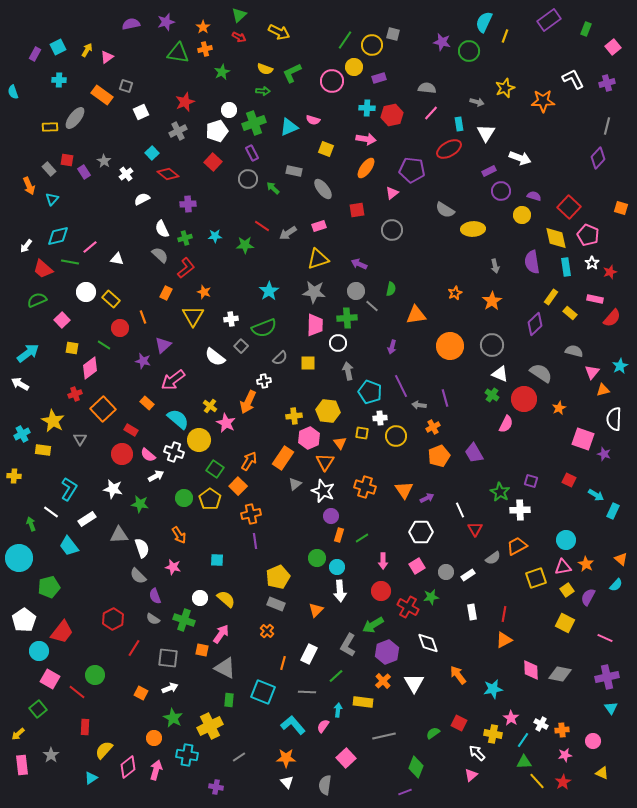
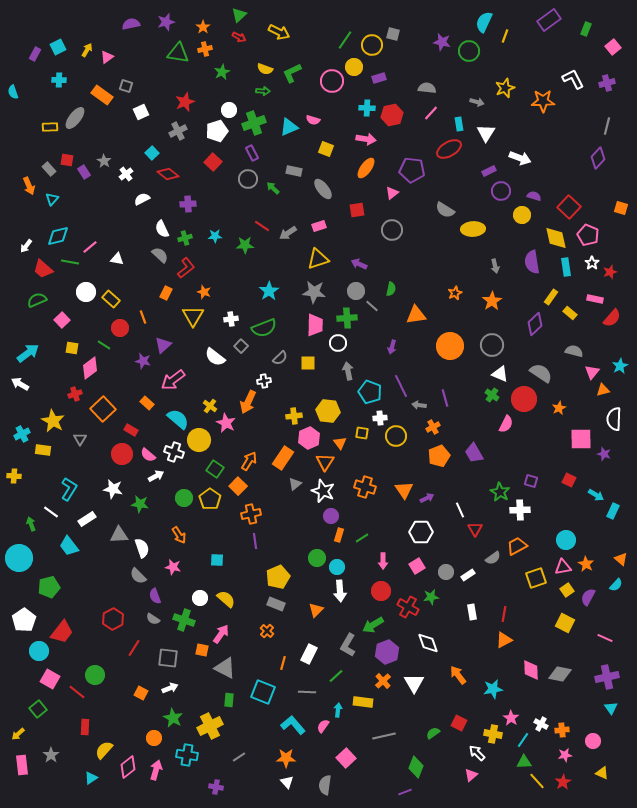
pink square at (583, 439): moved 2 px left; rotated 20 degrees counterclockwise
